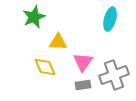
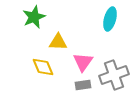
yellow diamond: moved 2 px left
